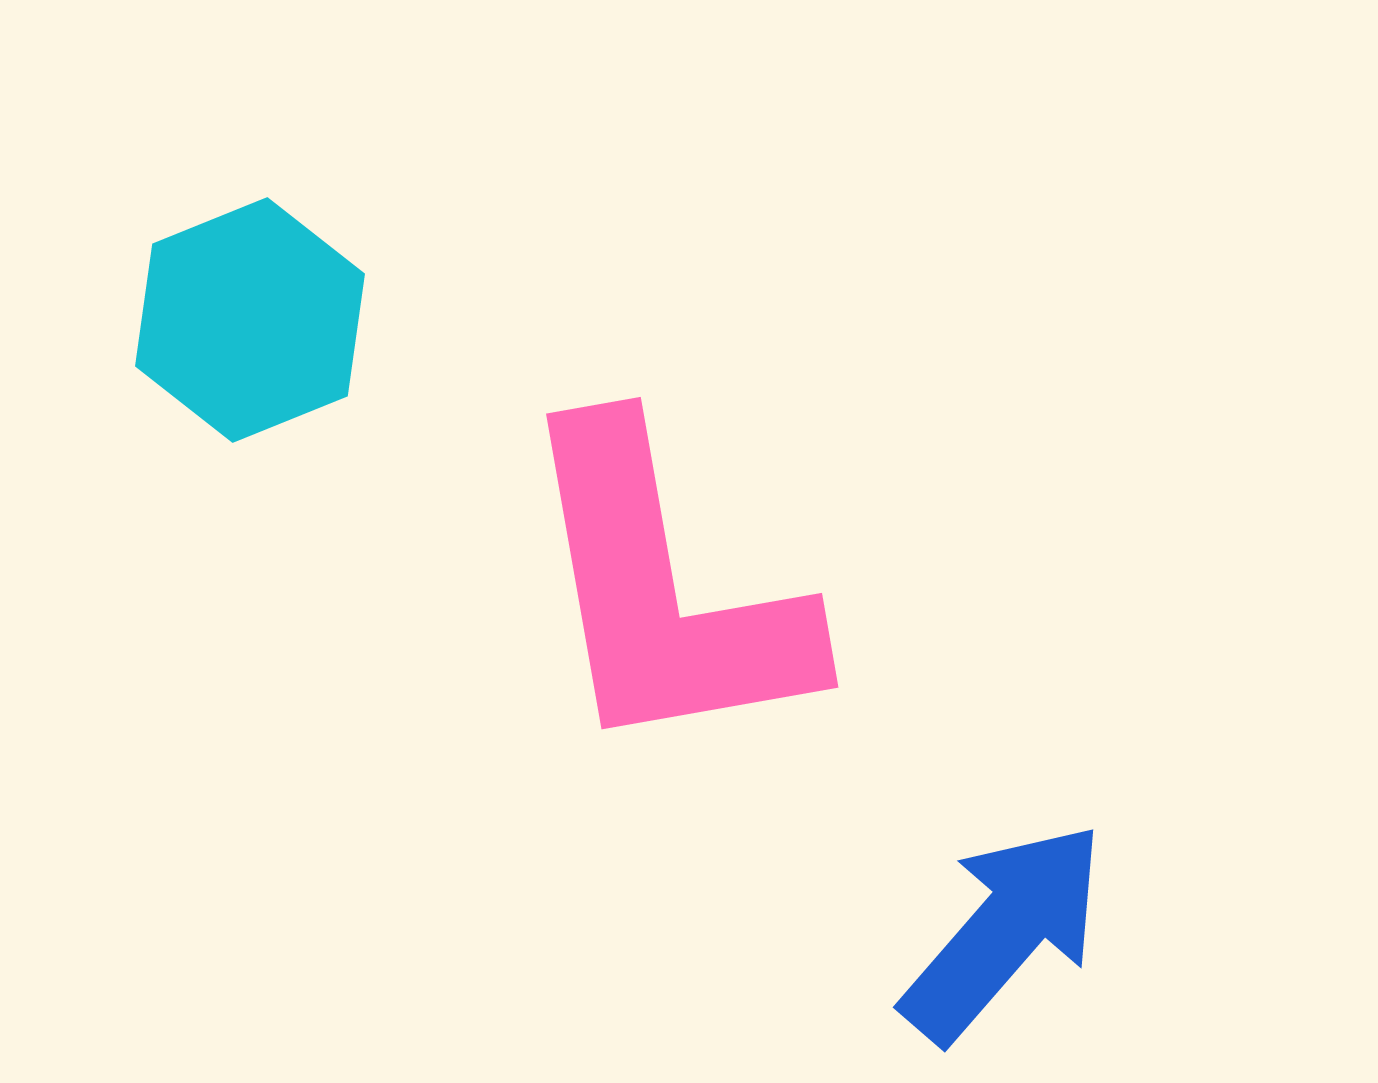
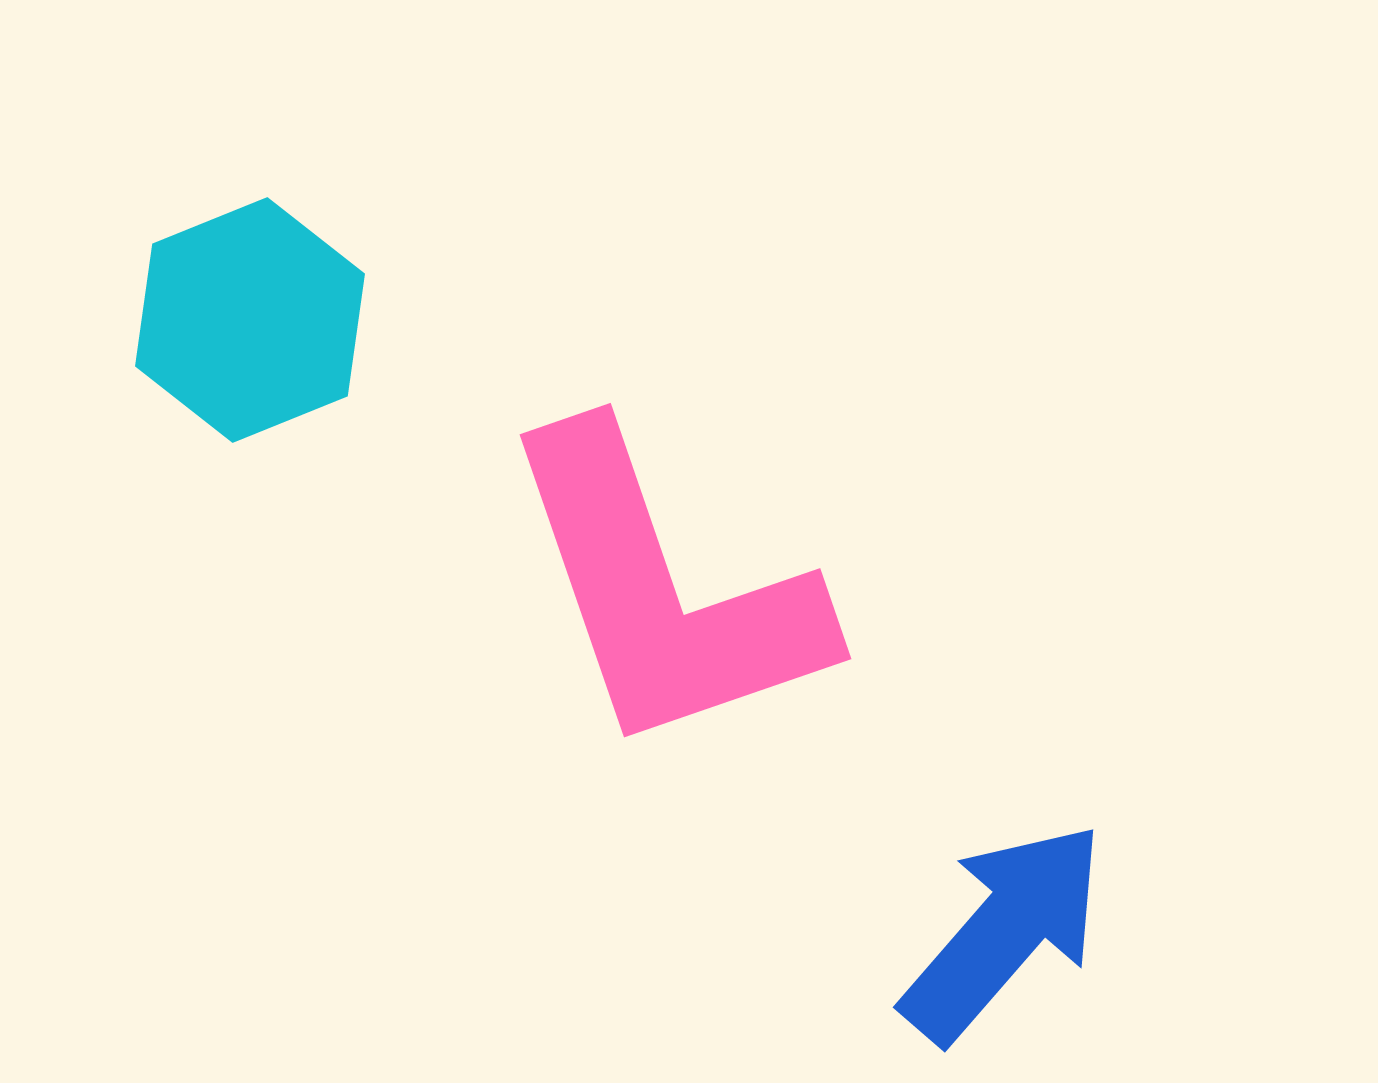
pink L-shape: rotated 9 degrees counterclockwise
